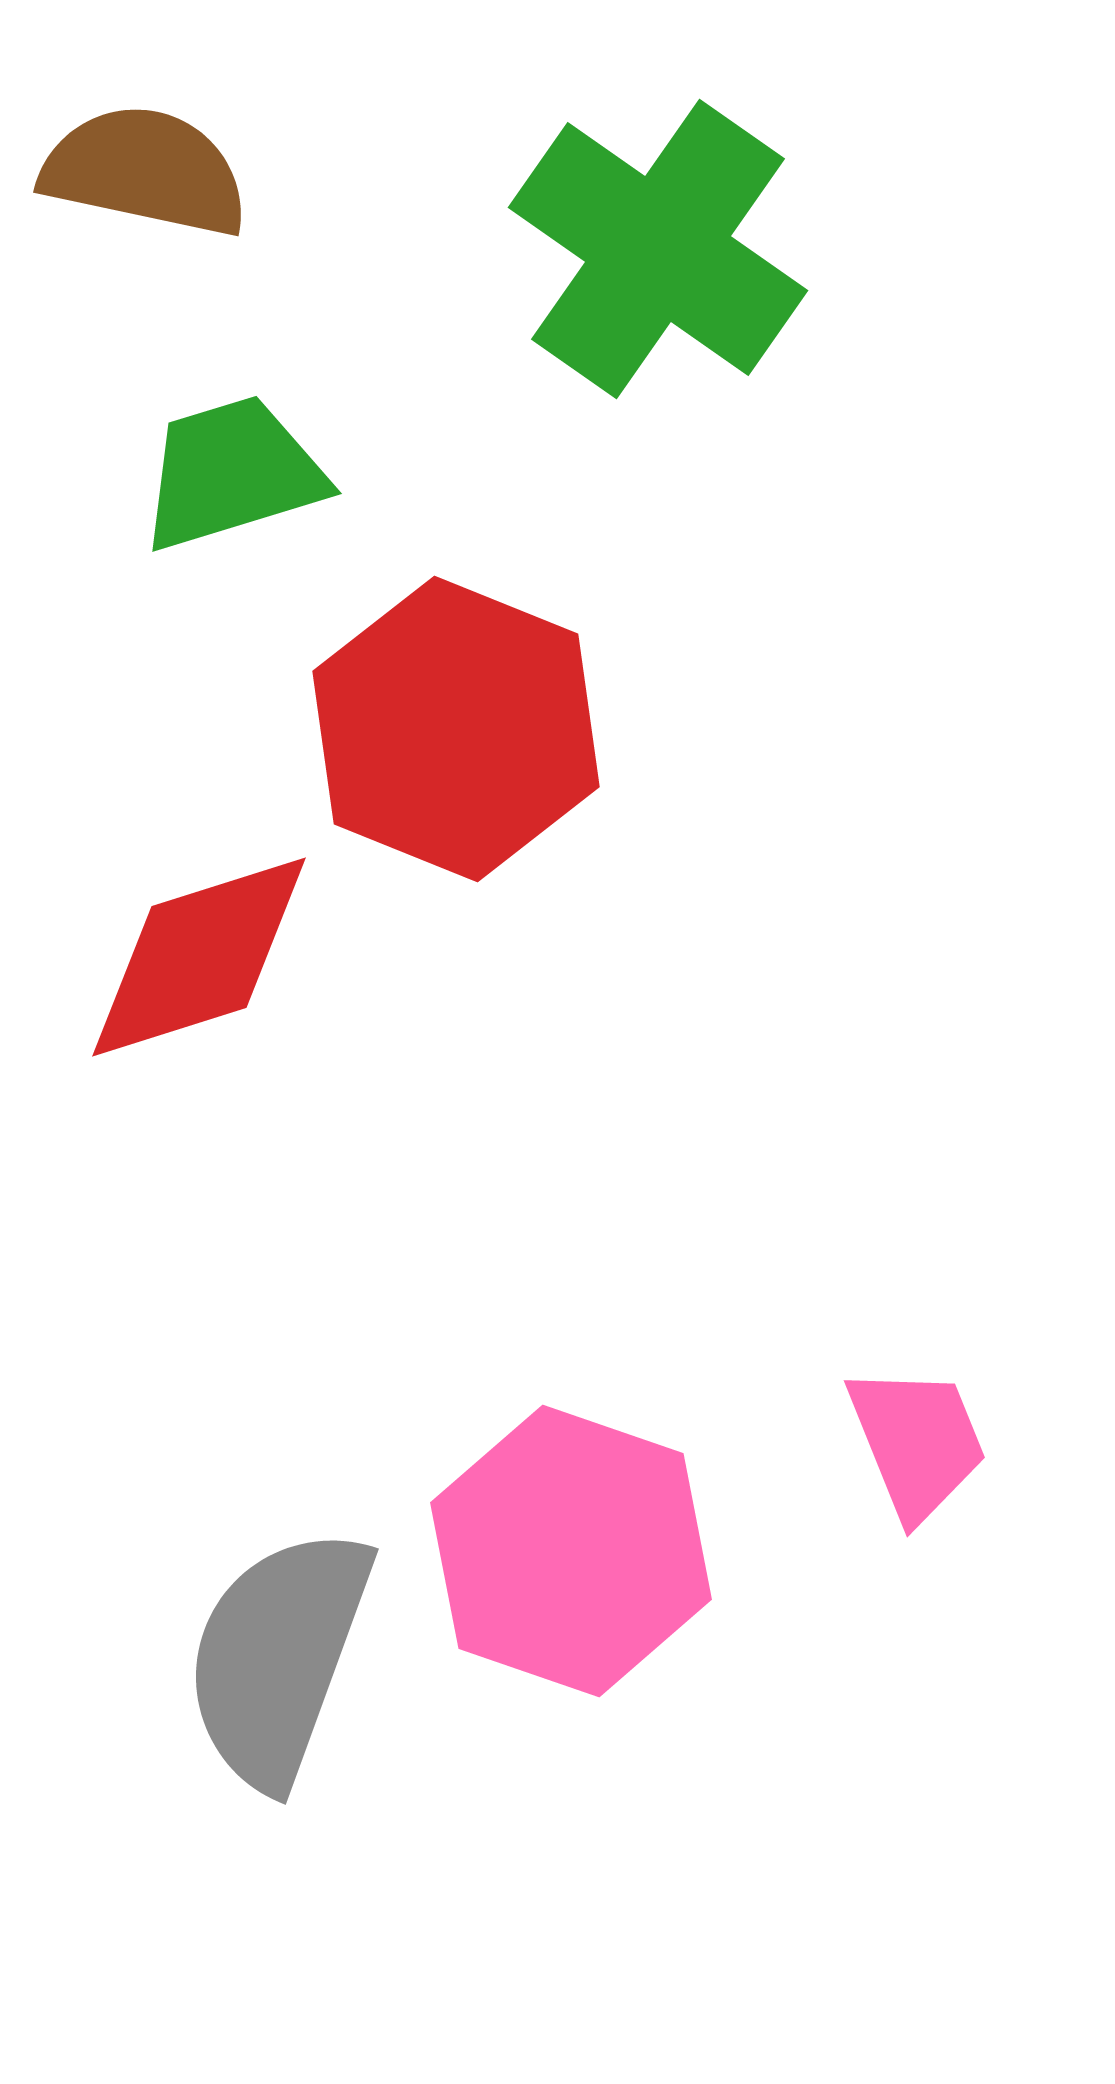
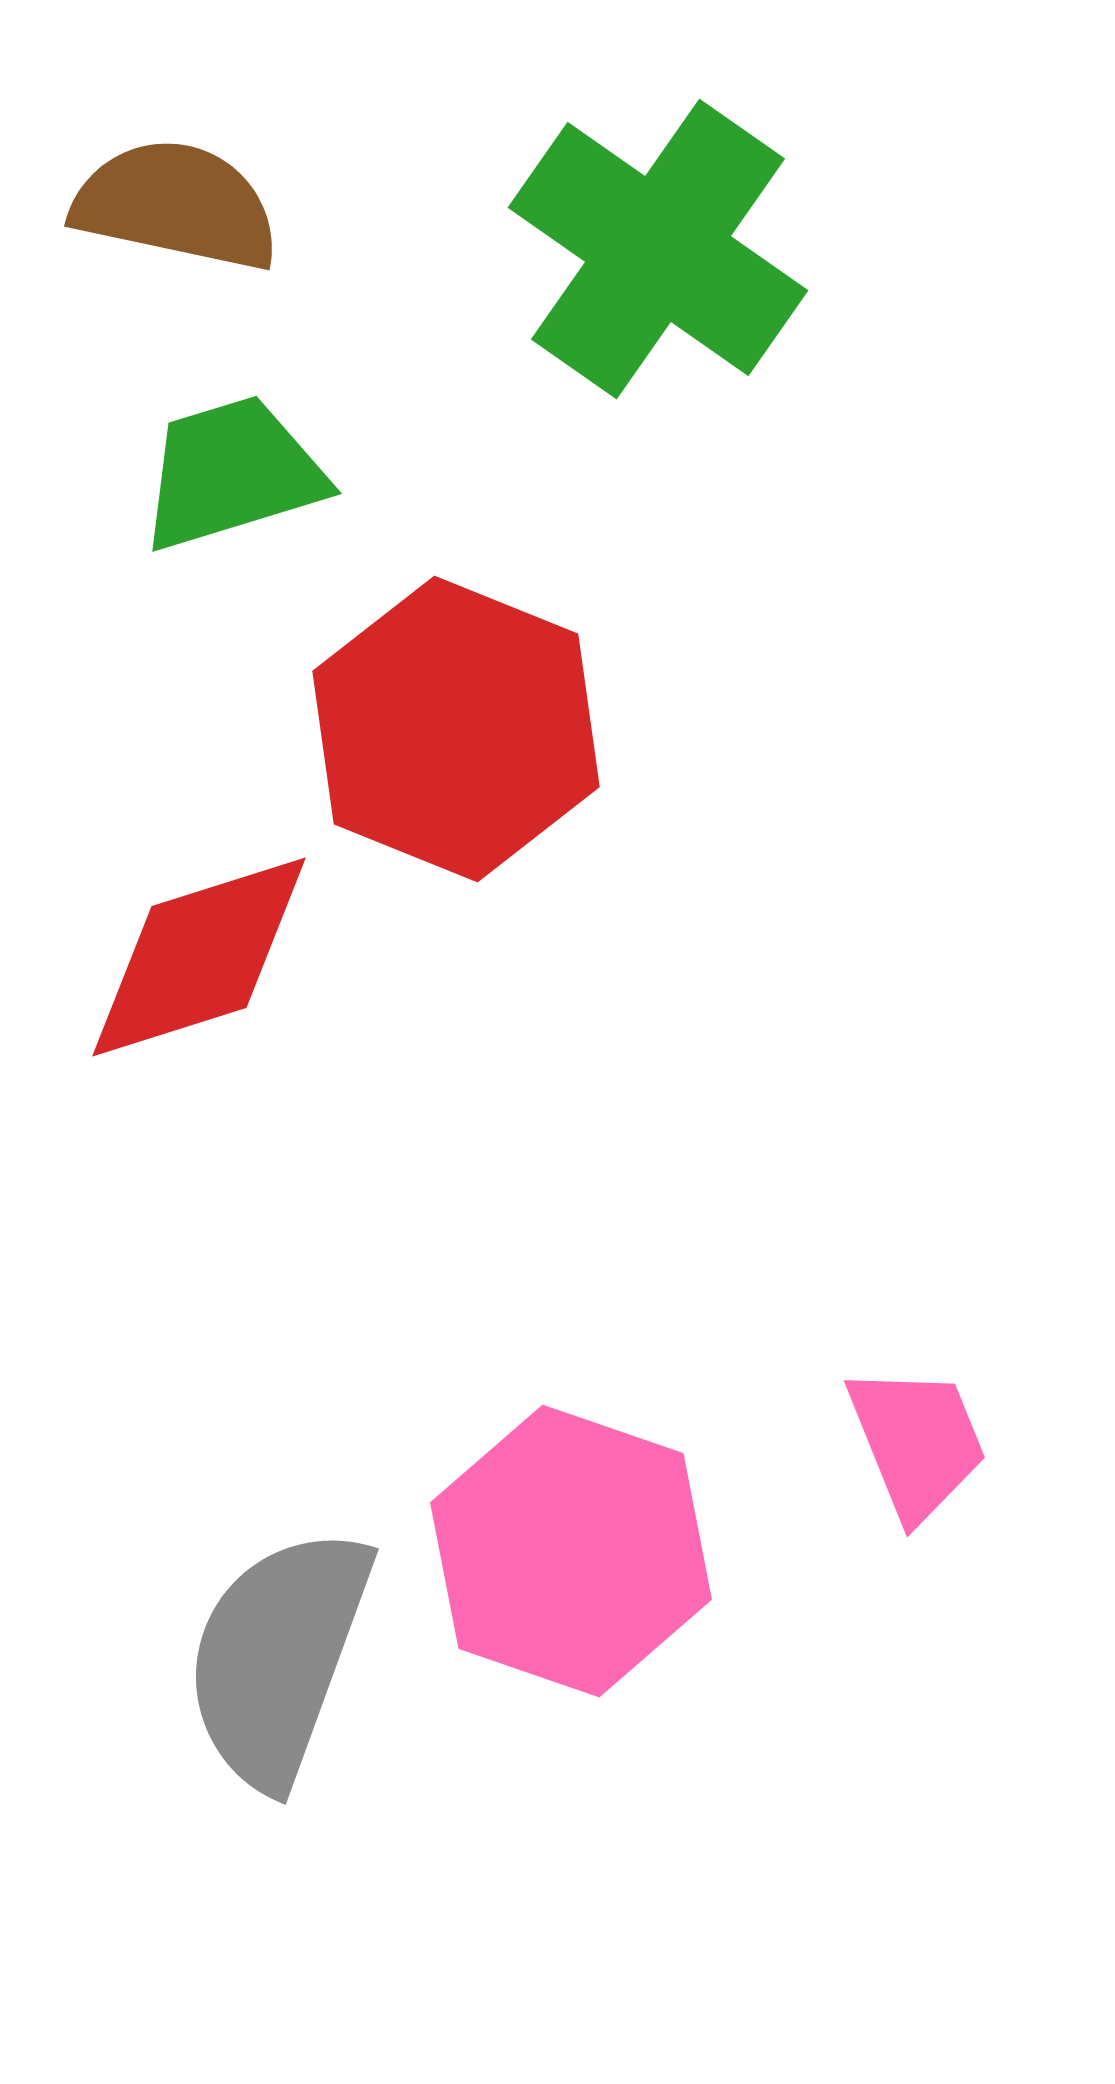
brown semicircle: moved 31 px right, 34 px down
